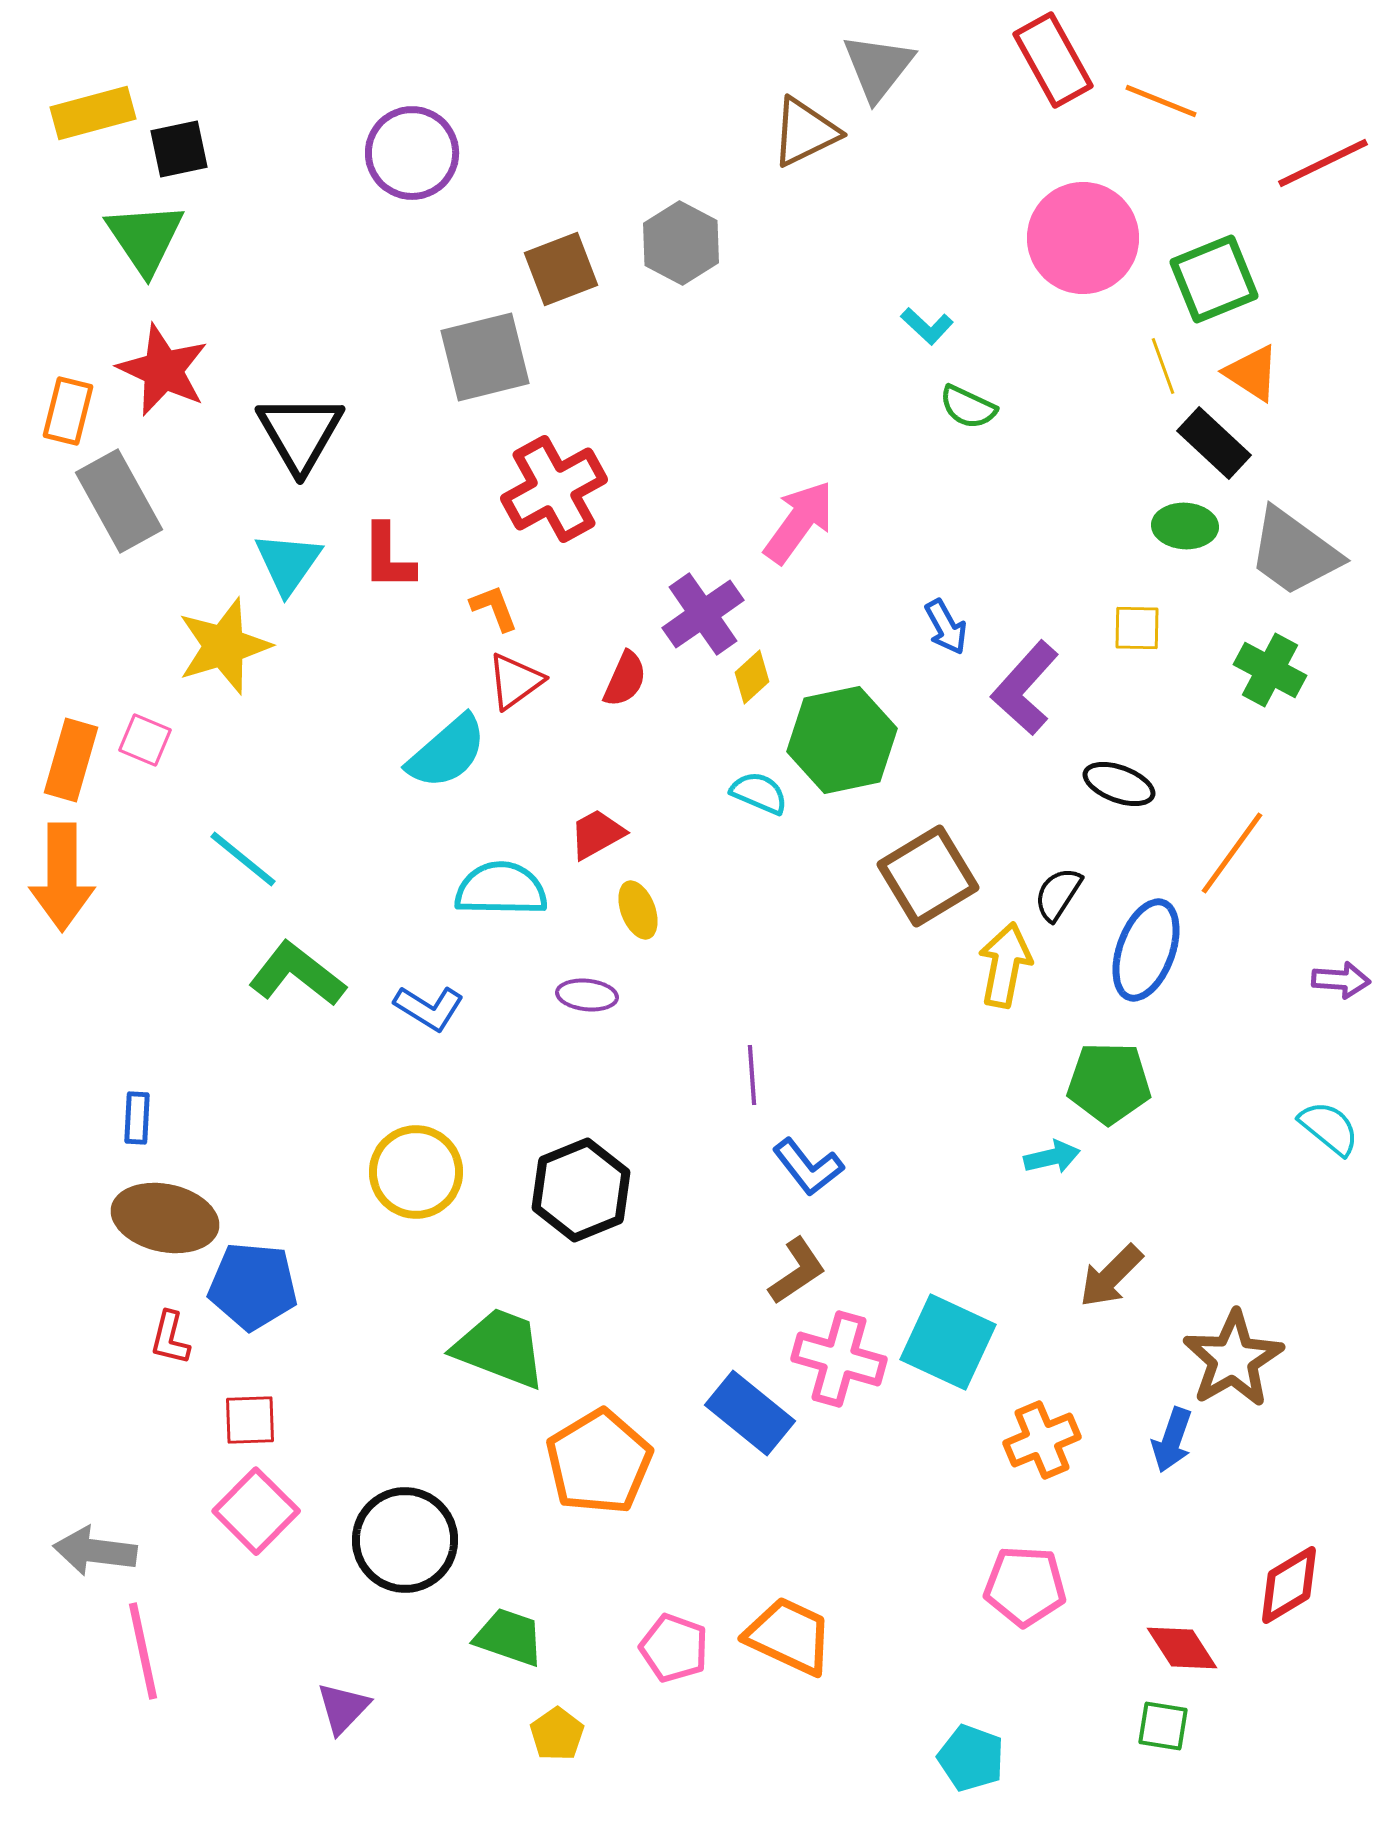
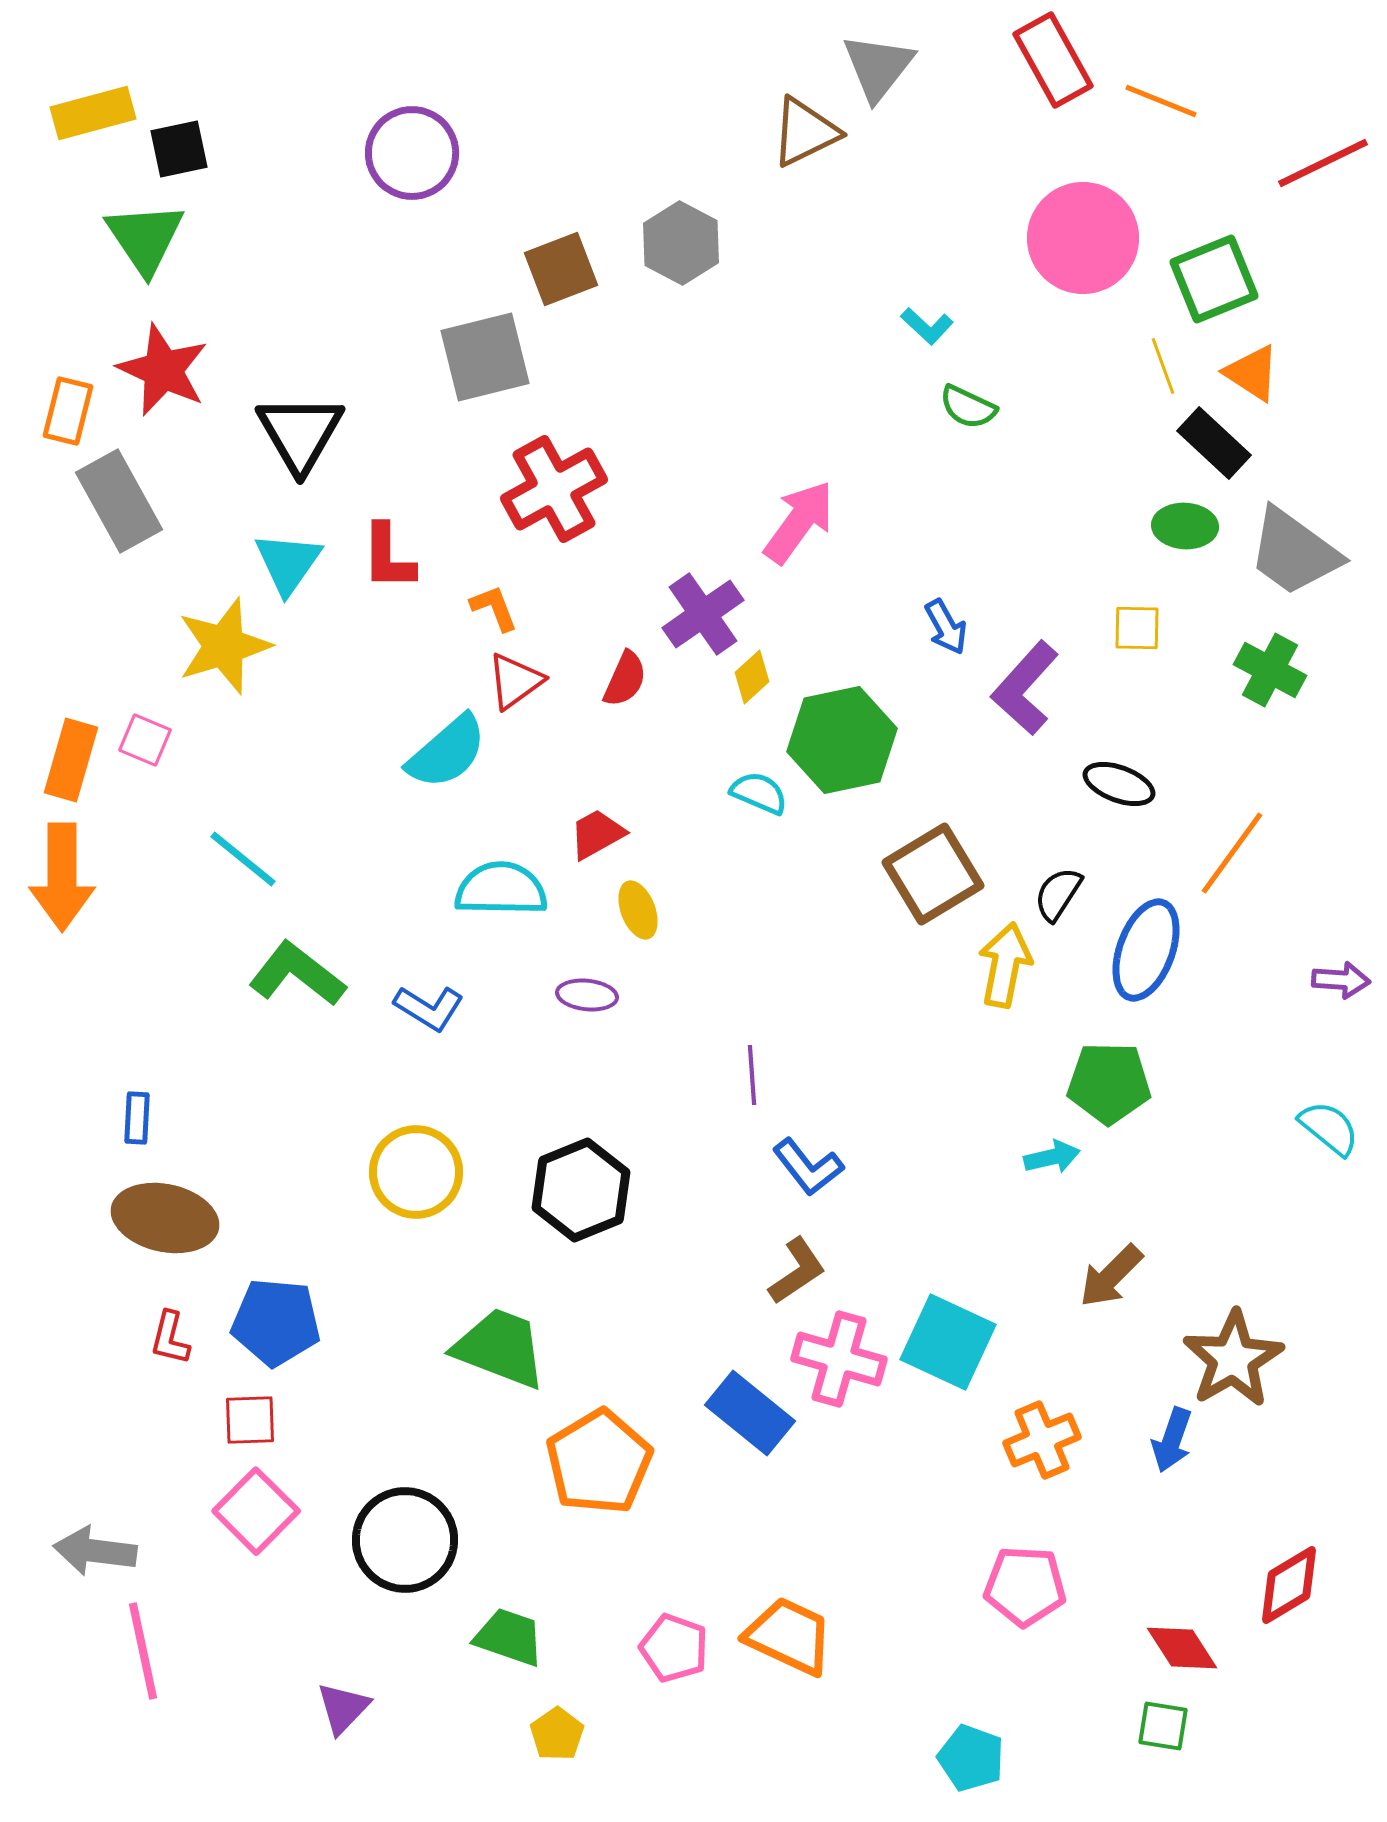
brown square at (928, 876): moved 5 px right, 2 px up
blue pentagon at (253, 1286): moved 23 px right, 36 px down
